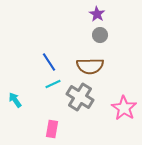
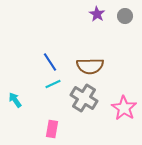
gray circle: moved 25 px right, 19 px up
blue line: moved 1 px right
gray cross: moved 4 px right, 1 px down
